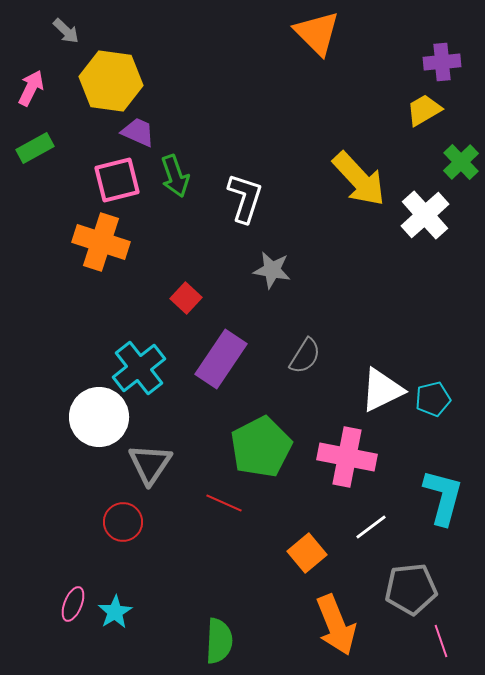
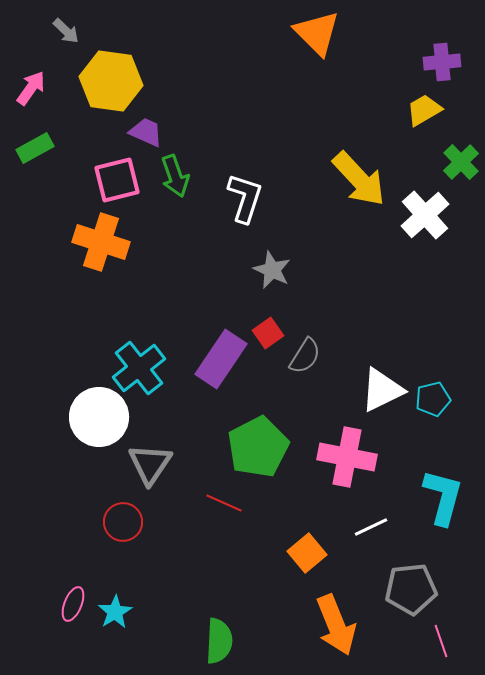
pink arrow: rotated 9 degrees clockwise
purple trapezoid: moved 8 px right
gray star: rotated 15 degrees clockwise
red square: moved 82 px right, 35 px down; rotated 12 degrees clockwise
green pentagon: moved 3 px left
white line: rotated 12 degrees clockwise
